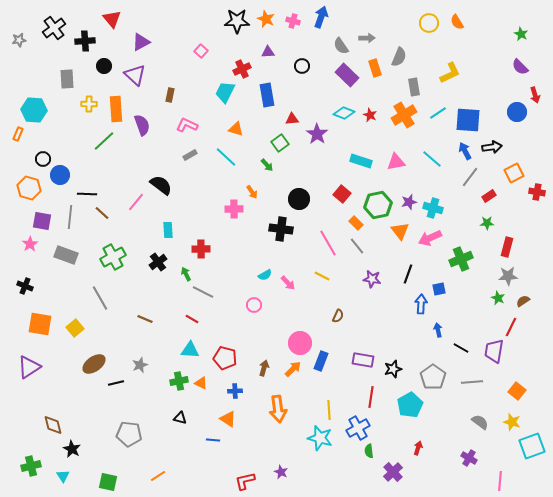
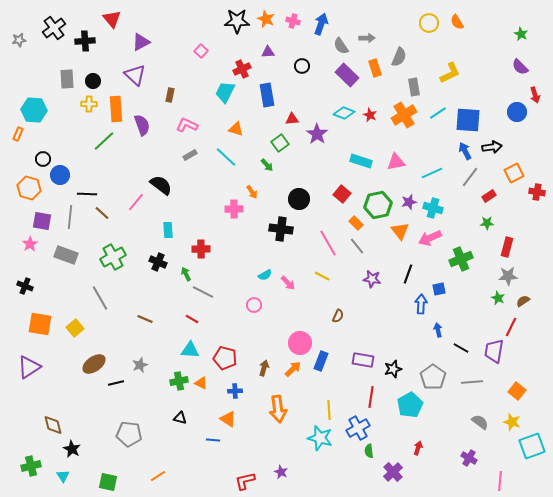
blue arrow at (321, 17): moved 7 px down
black circle at (104, 66): moved 11 px left, 15 px down
cyan line at (432, 159): moved 14 px down; rotated 65 degrees counterclockwise
black cross at (158, 262): rotated 30 degrees counterclockwise
